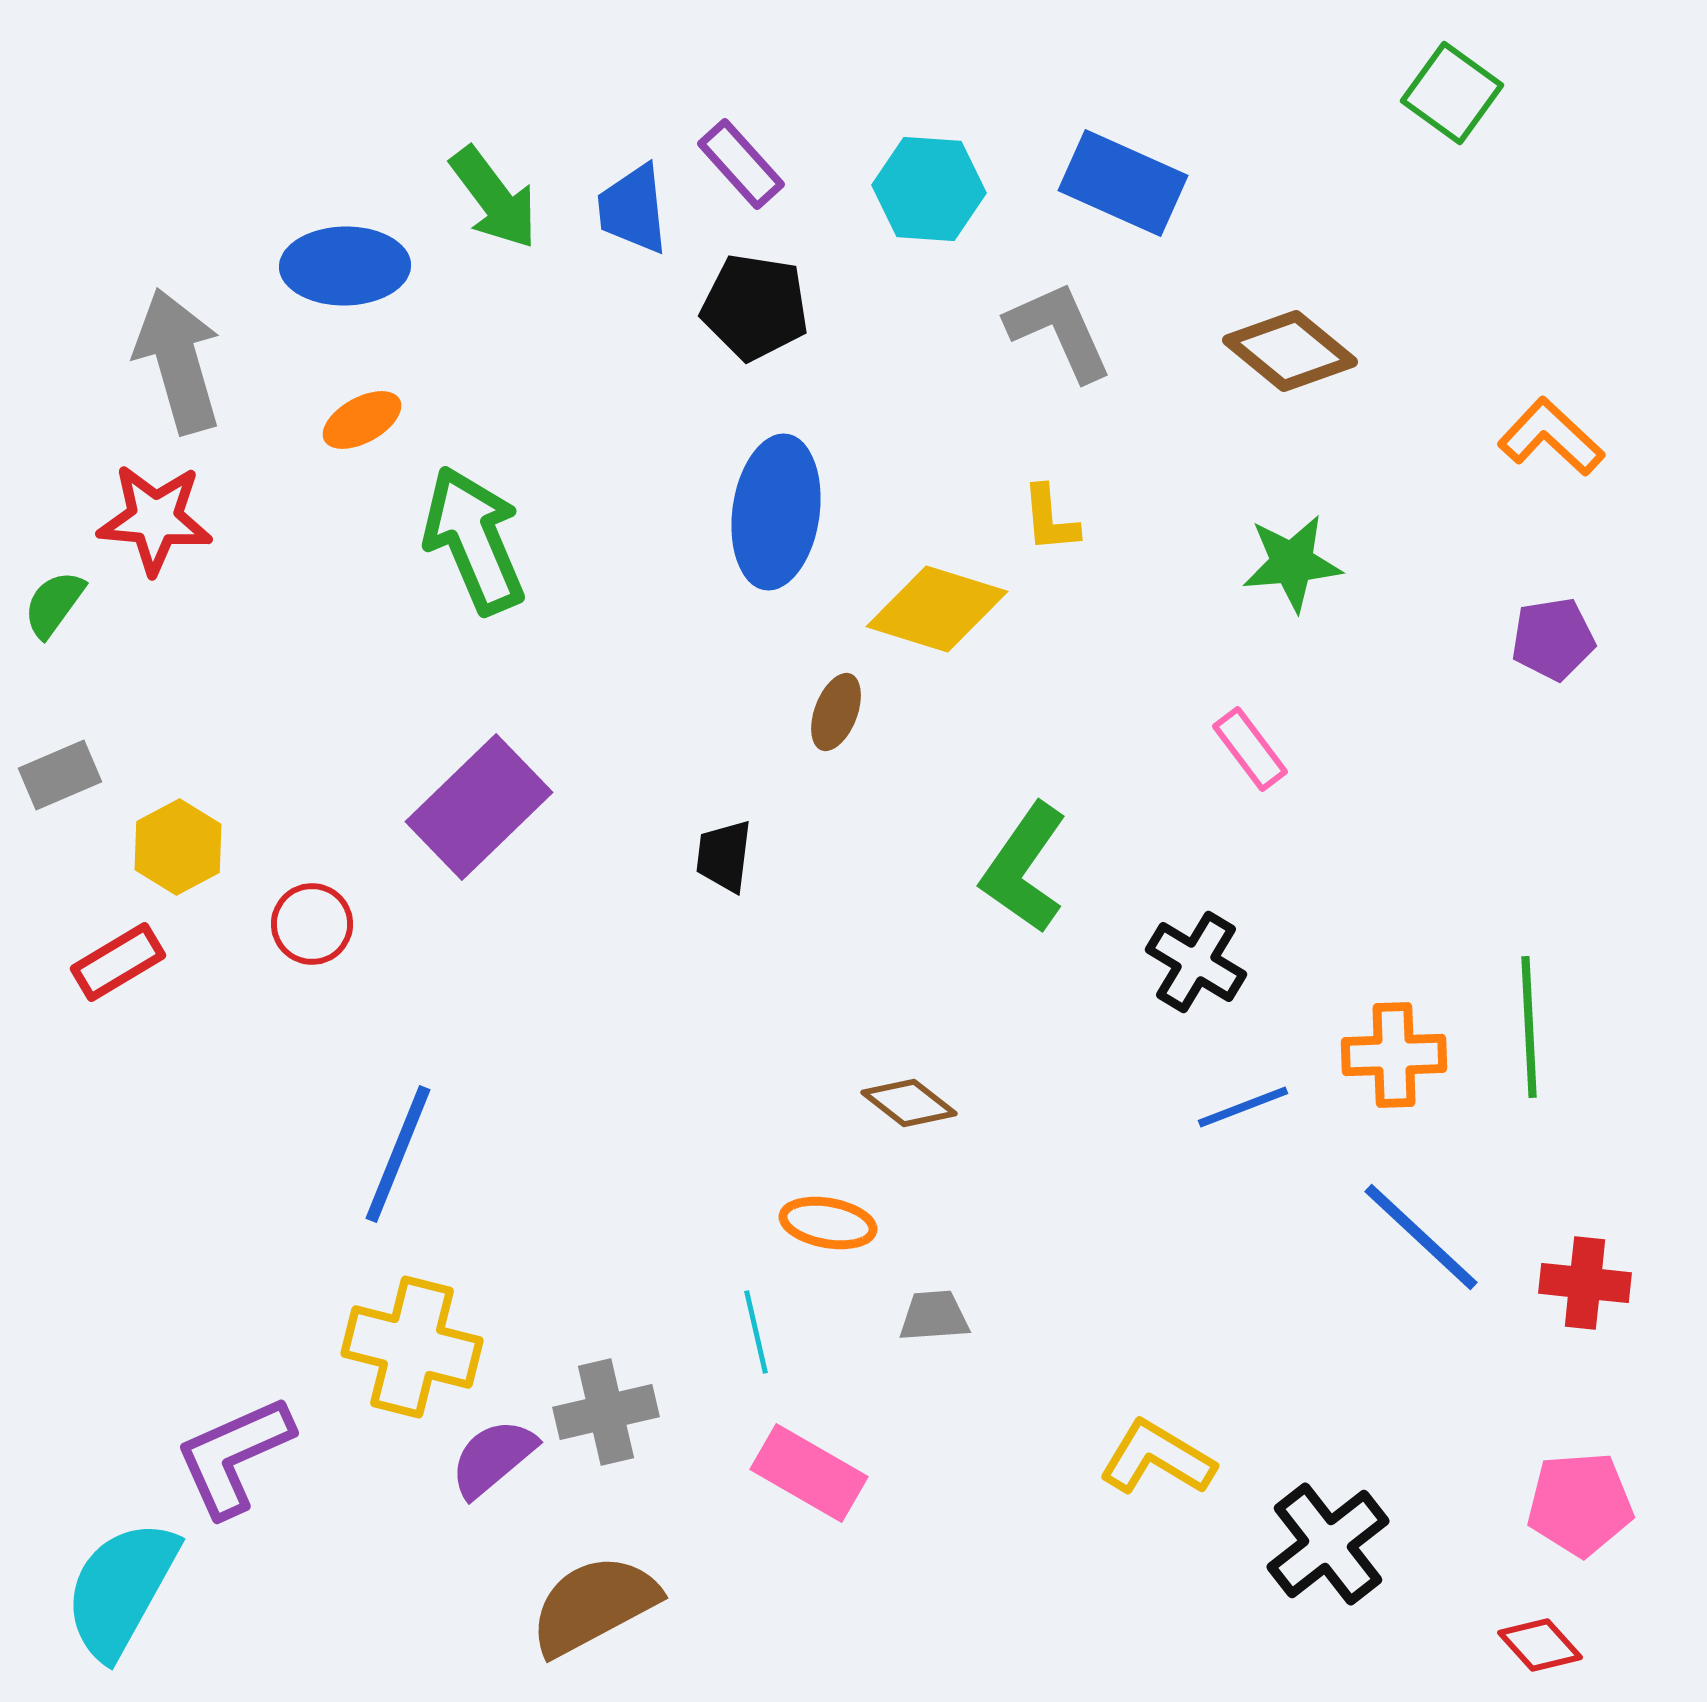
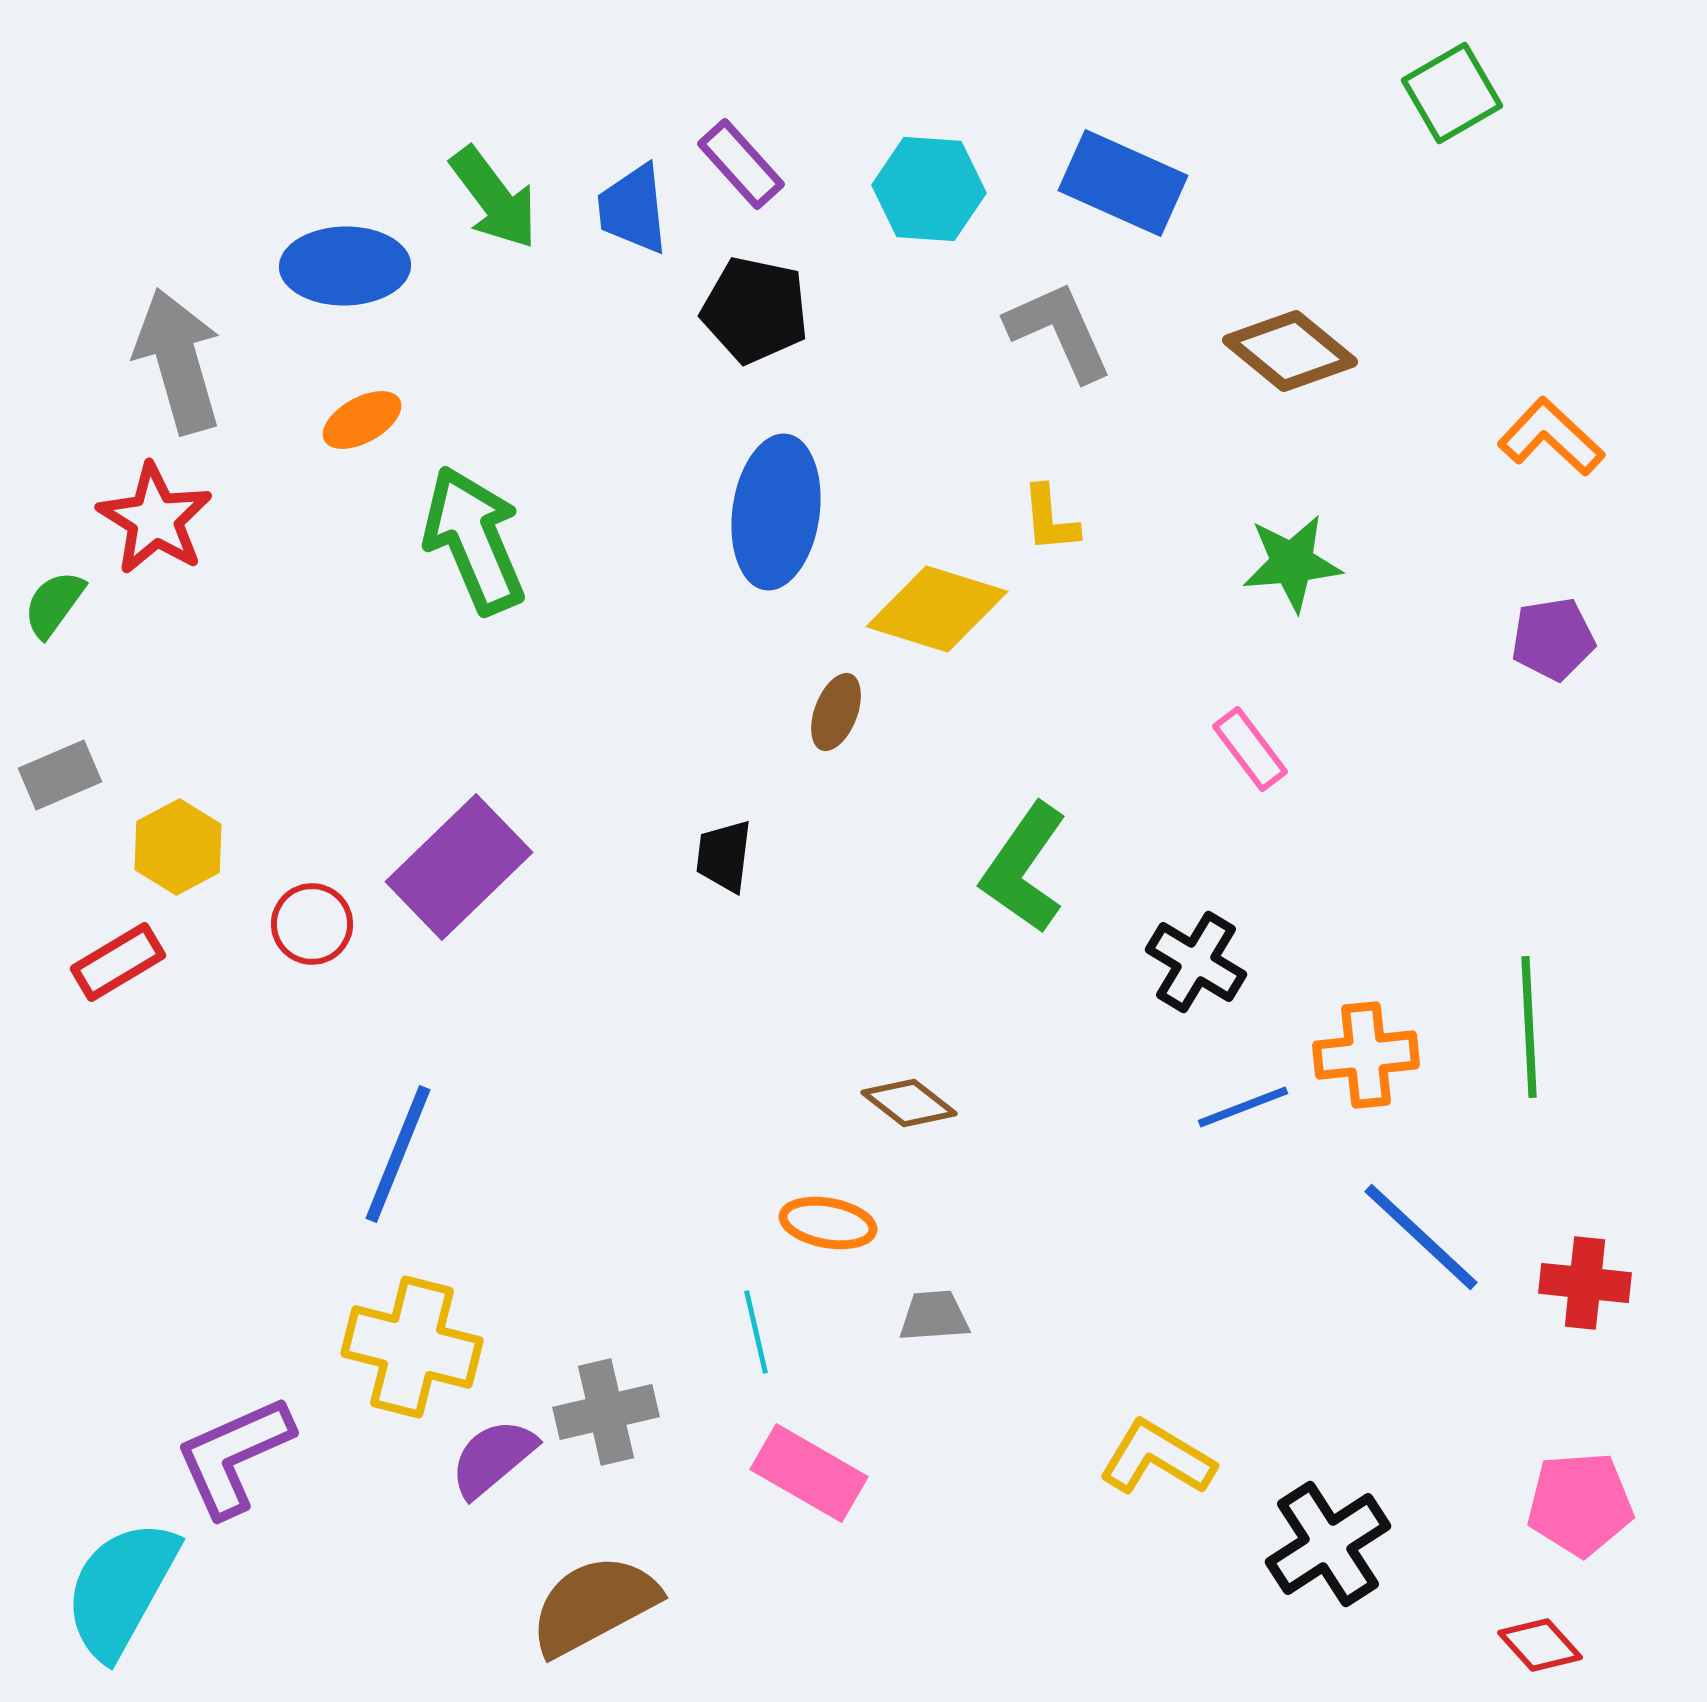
green square at (1452, 93): rotated 24 degrees clockwise
black pentagon at (755, 307): moved 3 px down; rotated 3 degrees clockwise
red star at (155, 519): rotated 27 degrees clockwise
purple rectangle at (479, 807): moved 20 px left, 60 px down
orange cross at (1394, 1055): moved 28 px left; rotated 4 degrees counterclockwise
black cross at (1328, 1544): rotated 5 degrees clockwise
